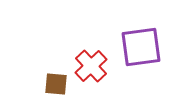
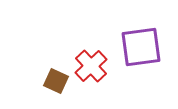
brown square: moved 3 px up; rotated 20 degrees clockwise
